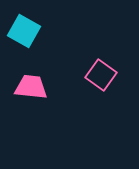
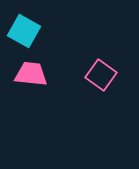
pink trapezoid: moved 13 px up
